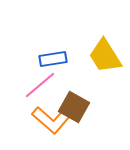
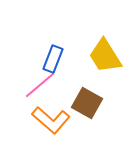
blue rectangle: rotated 60 degrees counterclockwise
brown square: moved 13 px right, 4 px up
